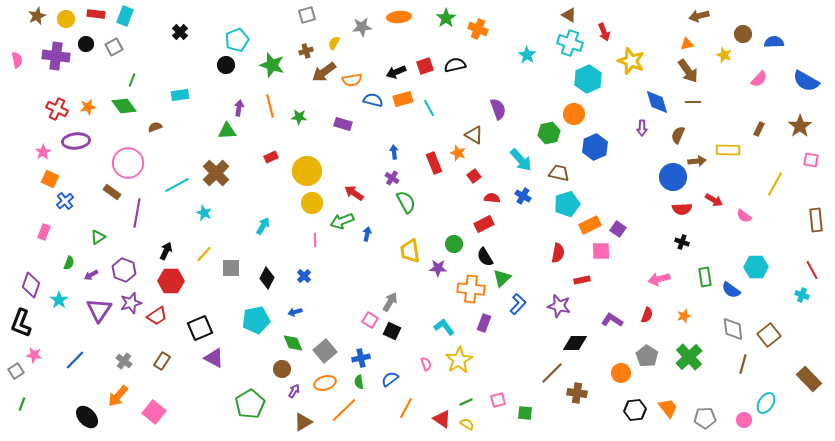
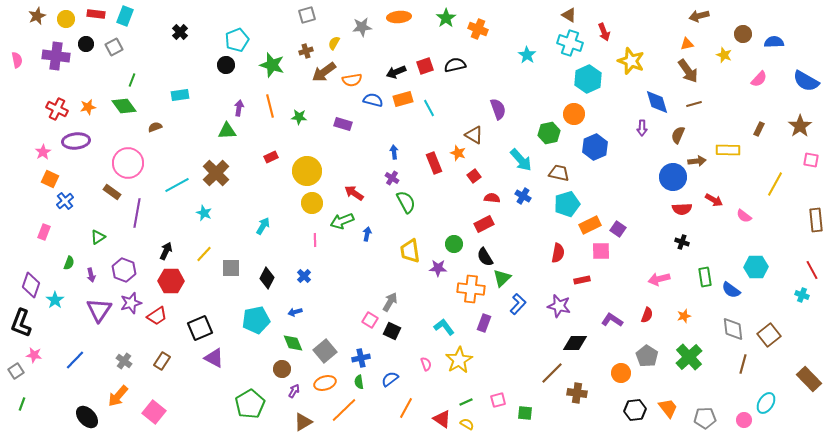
brown line at (693, 102): moved 1 px right, 2 px down; rotated 14 degrees counterclockwise
purple arrow at (91, 275): rotated 72 degrees counterclockwise
cyan star at (59, 300): moved 4 px left
